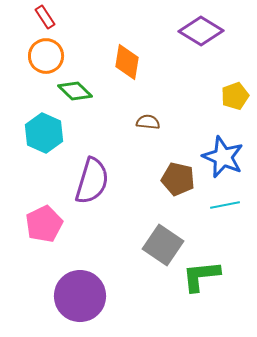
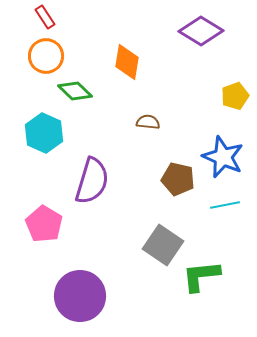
pink pentagon: rotated 15 degrees counterclockwise
